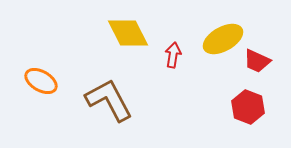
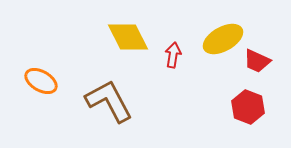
yellow diamond: moved 4 px down
brown L-shape: moved 1 px down
